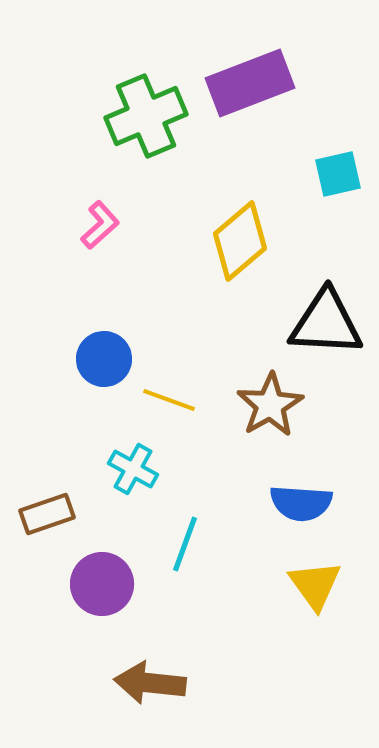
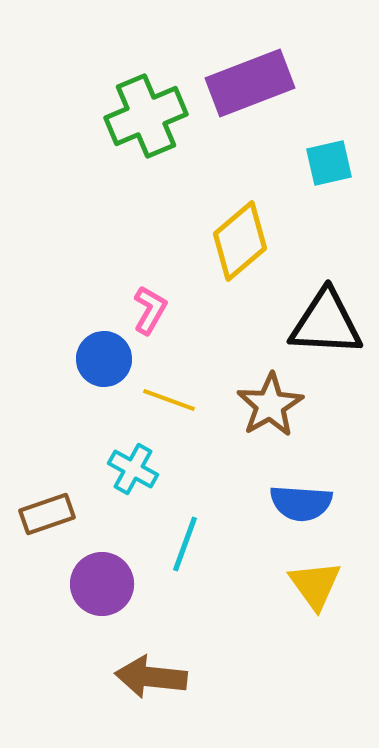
cyan square: moved 9 px left, 11 px up
pink L-shape: moved 50 px right, 85 px down; rotated 18 degrees counterclockwise
brown arrow: moved 1 px right, 6 px up
